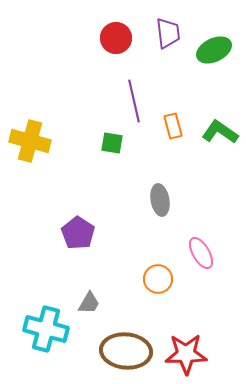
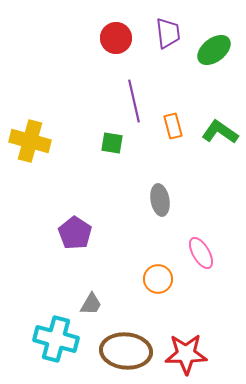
green ellipse: rotated 12 degrees counterclockwise
purple pentagon: moved 3 px left
gray trapezoid: moved 2 px right, 1 px down
cyan cross: moved 10 px right, 10 px down
